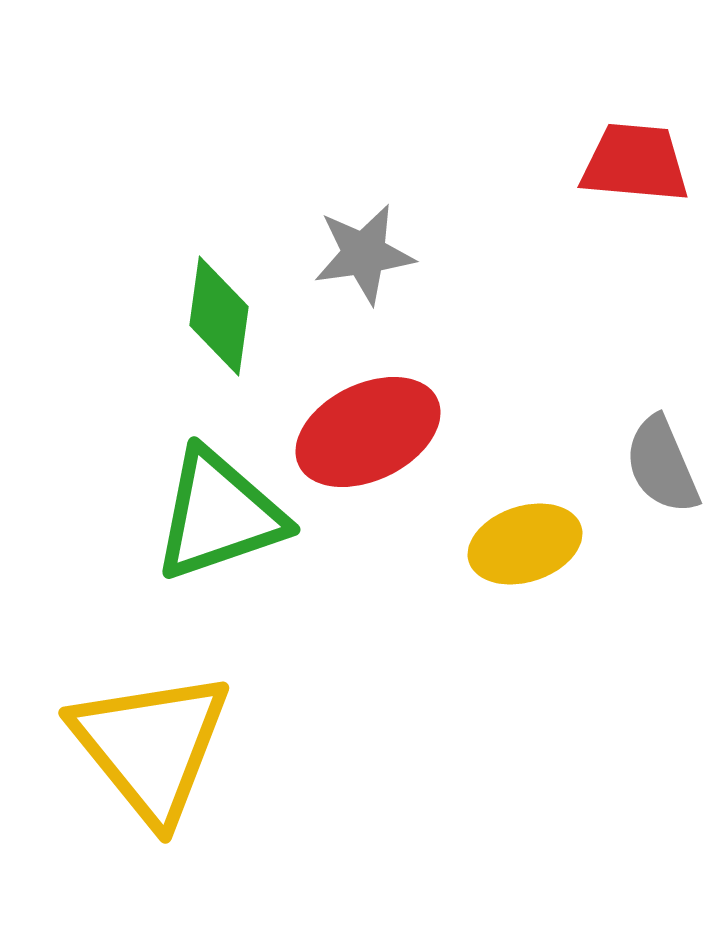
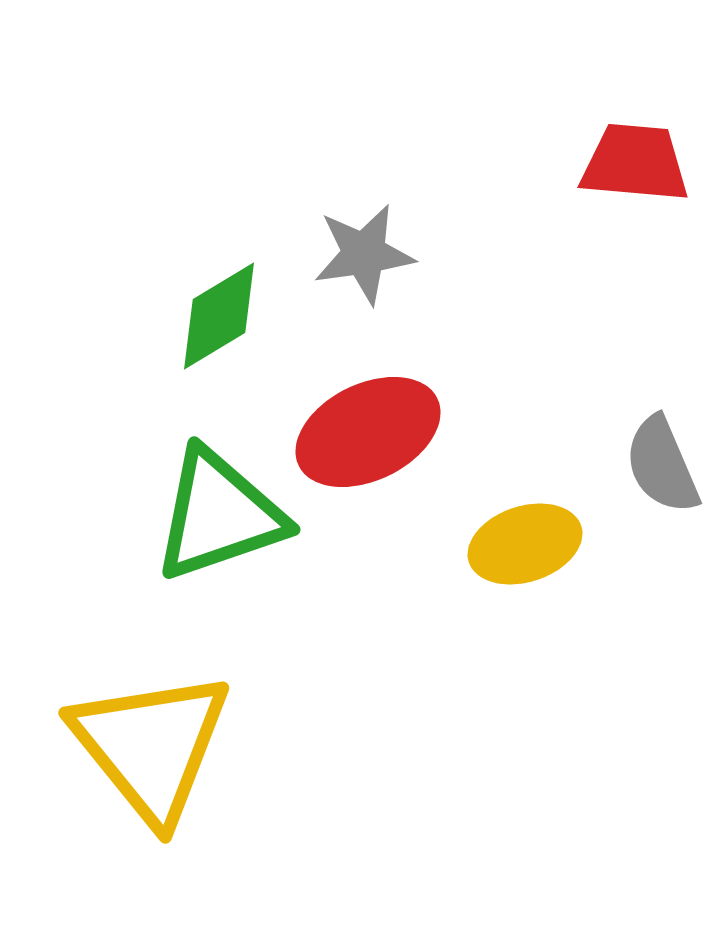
green diamond: rotated 51 degrees clockwise
